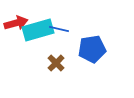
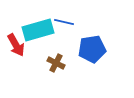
red arrow: moved 22 px down; rotated 75 degrees clockwise
blue line: moved 5 px right, 7 px up
brown cross: rotated 18 degrees counterclockwise
